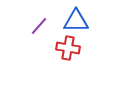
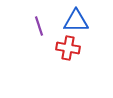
purple line: rotated 60 degrees counterclockwise
